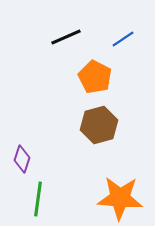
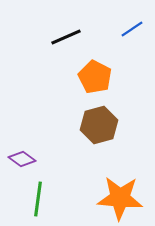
blue line: moved 9 px right, 10 px up
purple diamond: rotated 72 degrees counterclockwise
